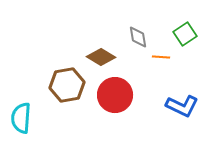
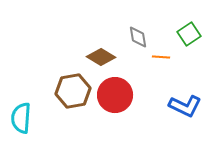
green square: moved 4 px right
brown hexagon: moved 6 px right, 6 px down
blue L-shape: moved 3 px right
